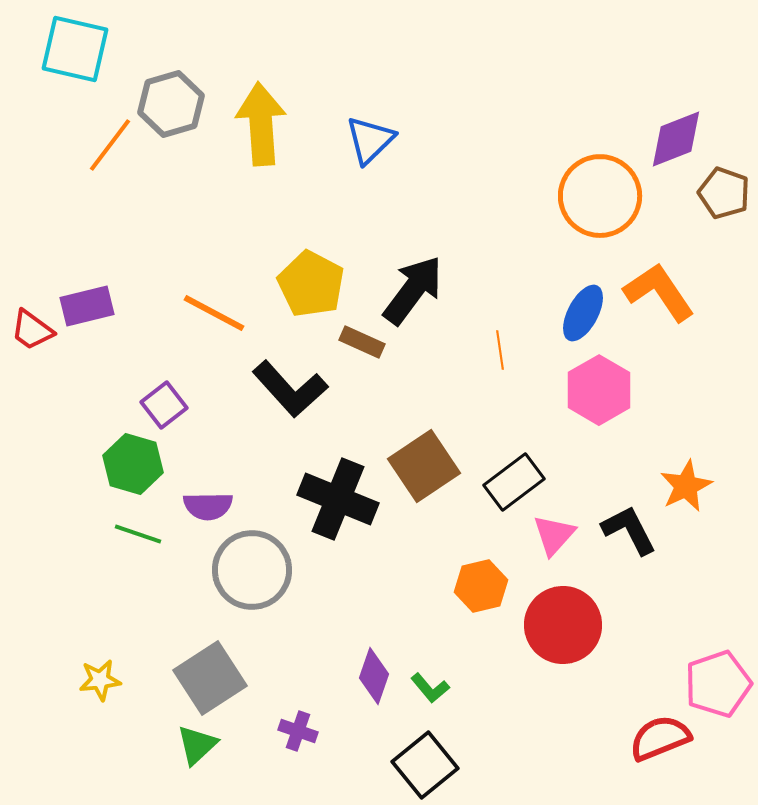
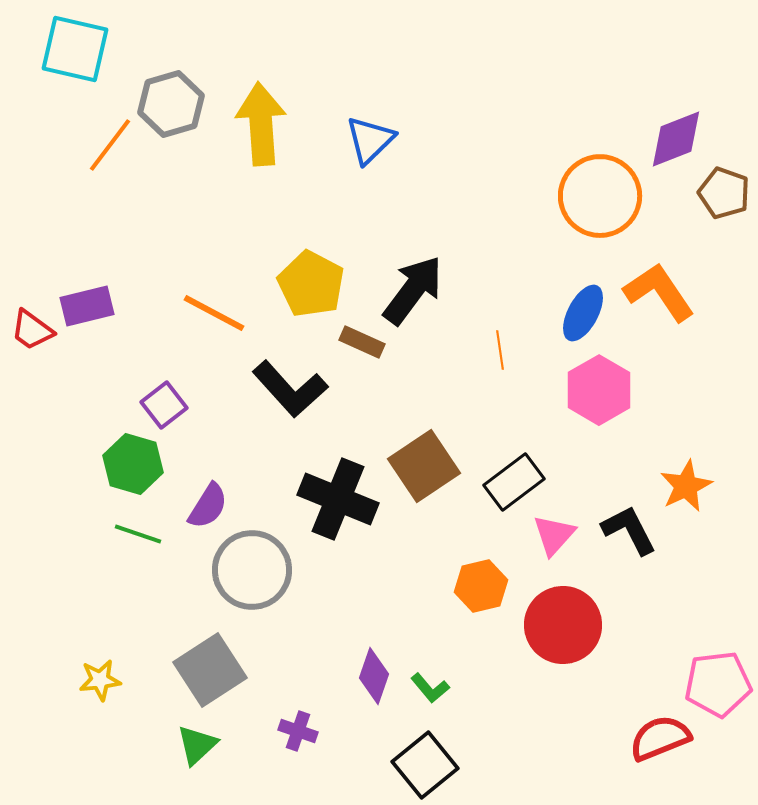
purple semicircle at (208, 506): rotated 57 degrees counterclockwise
gray square at (210, 678): moved 8 px up
pink pentagon at (718, 684): rotated 12 degrees clockwise
